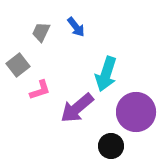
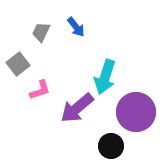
gray square: moved 1 px up
cyan arrow: moved 1 px left, 3 px down
